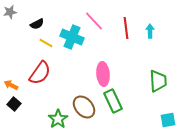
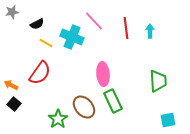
gray star: moved 2 px right
